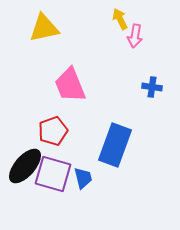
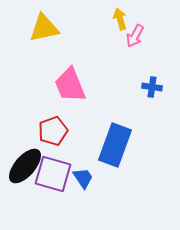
yellow arrow: rotated 10 degrees clockwise
pink arrow: rotated 20 degrees clockwise
blue trapezoid: rotated 20 degrees counterclockwise
